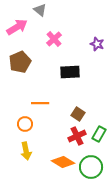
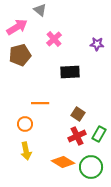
purple star: rotated 16 degrees counterclockwise
brown pentagon: moved 7 px up; rotated 10 degrees clockwise
